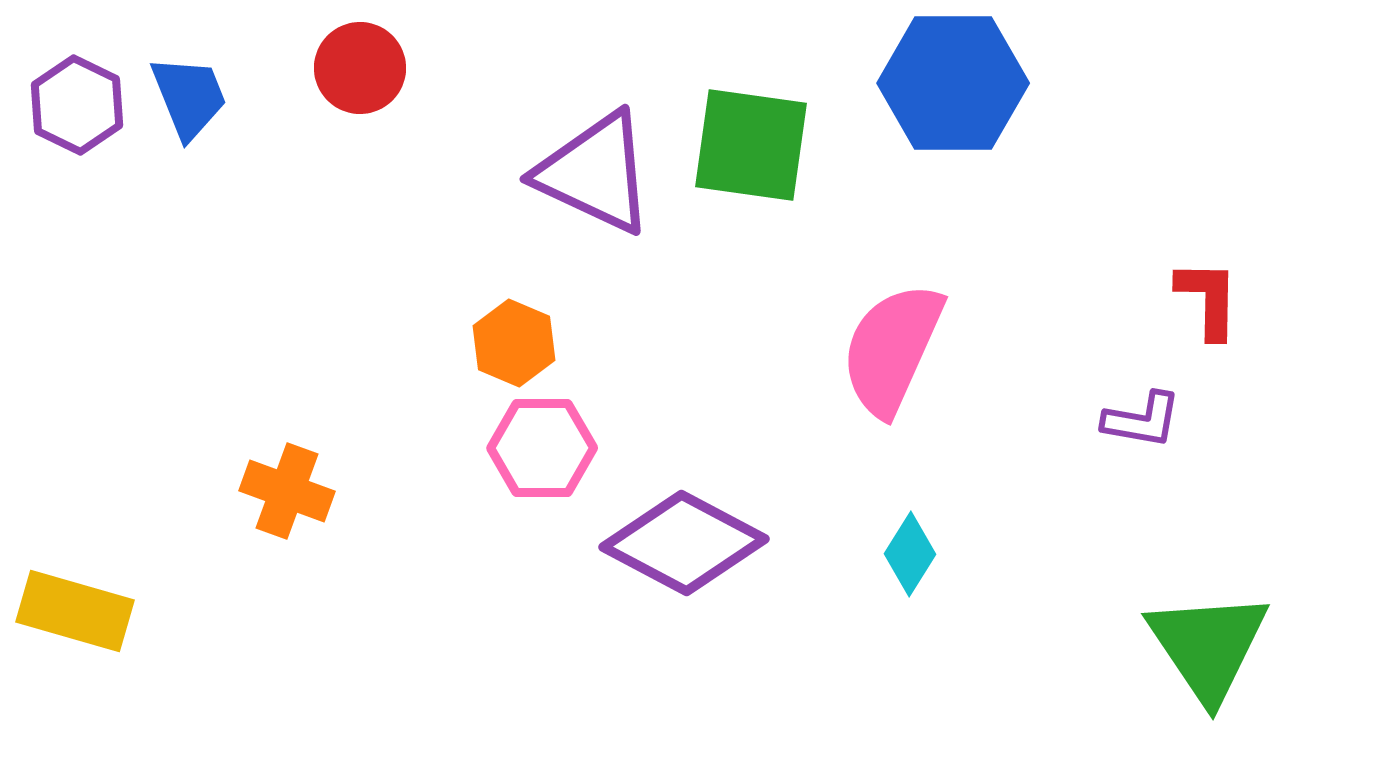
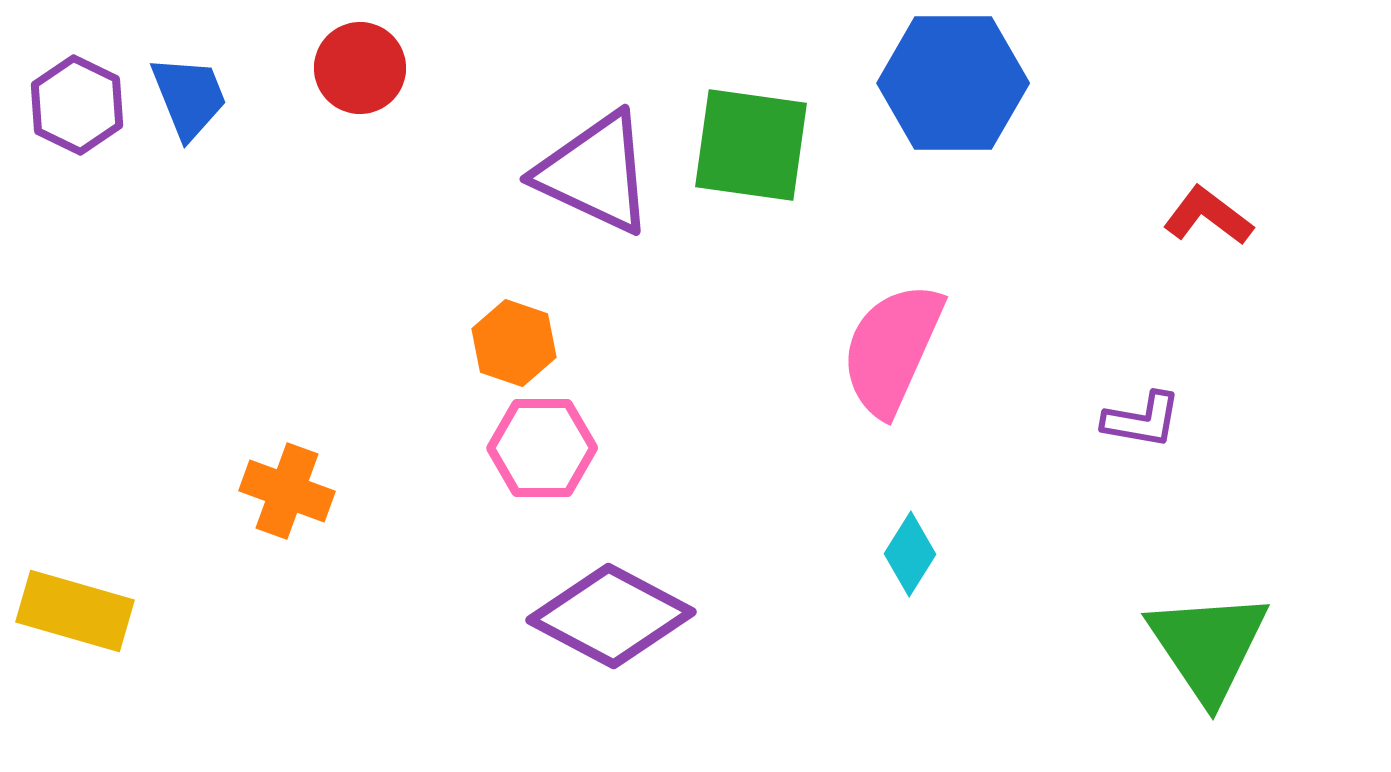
red L-shape: moved 83 px up; rotated 54 degrees counterclockwise
orange hexagon: rotated 4 degrees counterclockwise
purple diamond: moved 73 px left, 73 px down
